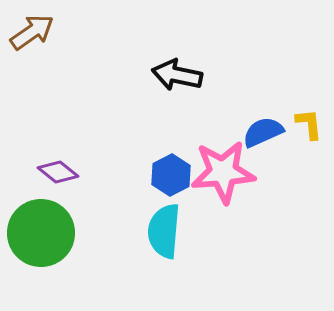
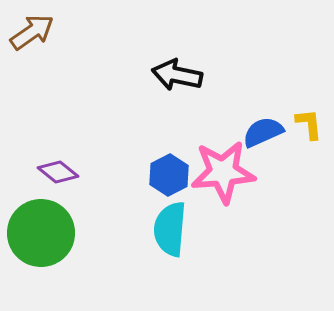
blue hexagon: moved 2 px left
cyan semicircle: moved 6 px right, 2 px up
